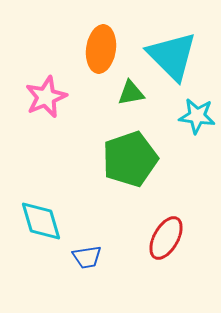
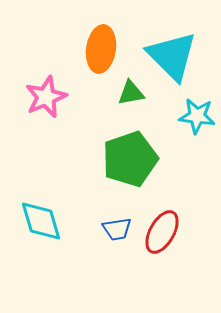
red ellipse: moved 4 px left, 6 px up
blue trapezoid: moved 30 px right, 28 px up
